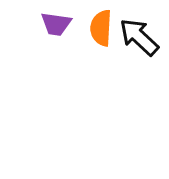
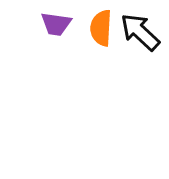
black arrow: moved 1 px right, 5 px up
